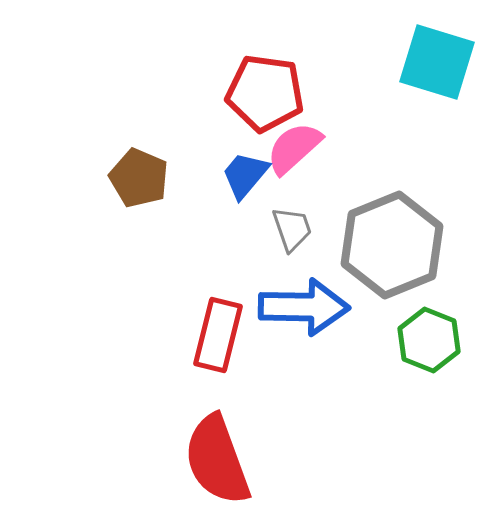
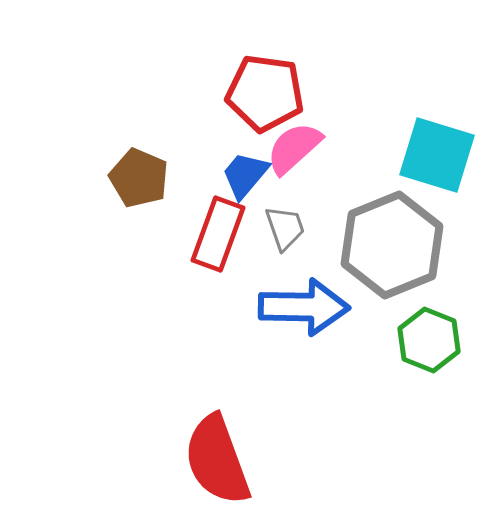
cyan square: moved 93 px down
gray trapezoid: moved 7 px left, 1 px up
red rectangle: moved 101 px up; rotated 6 degrees clockwise
